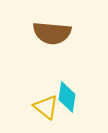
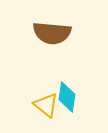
yellow triangle: moved 2 px up
